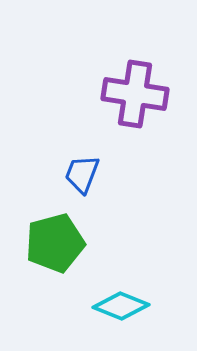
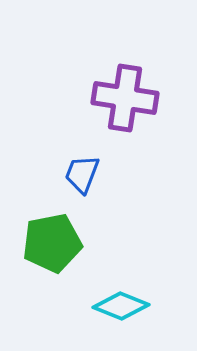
purple cross: moved 10 px left, 4 px down
green pentagon: moved 3 px left; rotated 4 degrees clockwise
